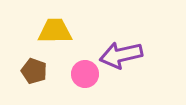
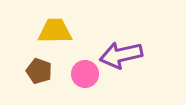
brown pentagon: moved 5 px right
